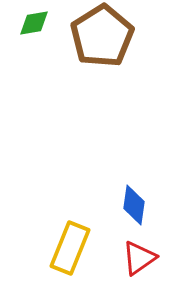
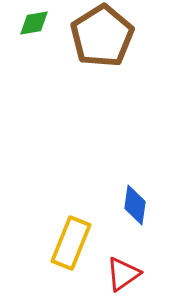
blue diamond: moved 1 px right
yellow rectangle: moved 1 px right, 5 px up
red triangle: moved 16 px left, 16 px down
